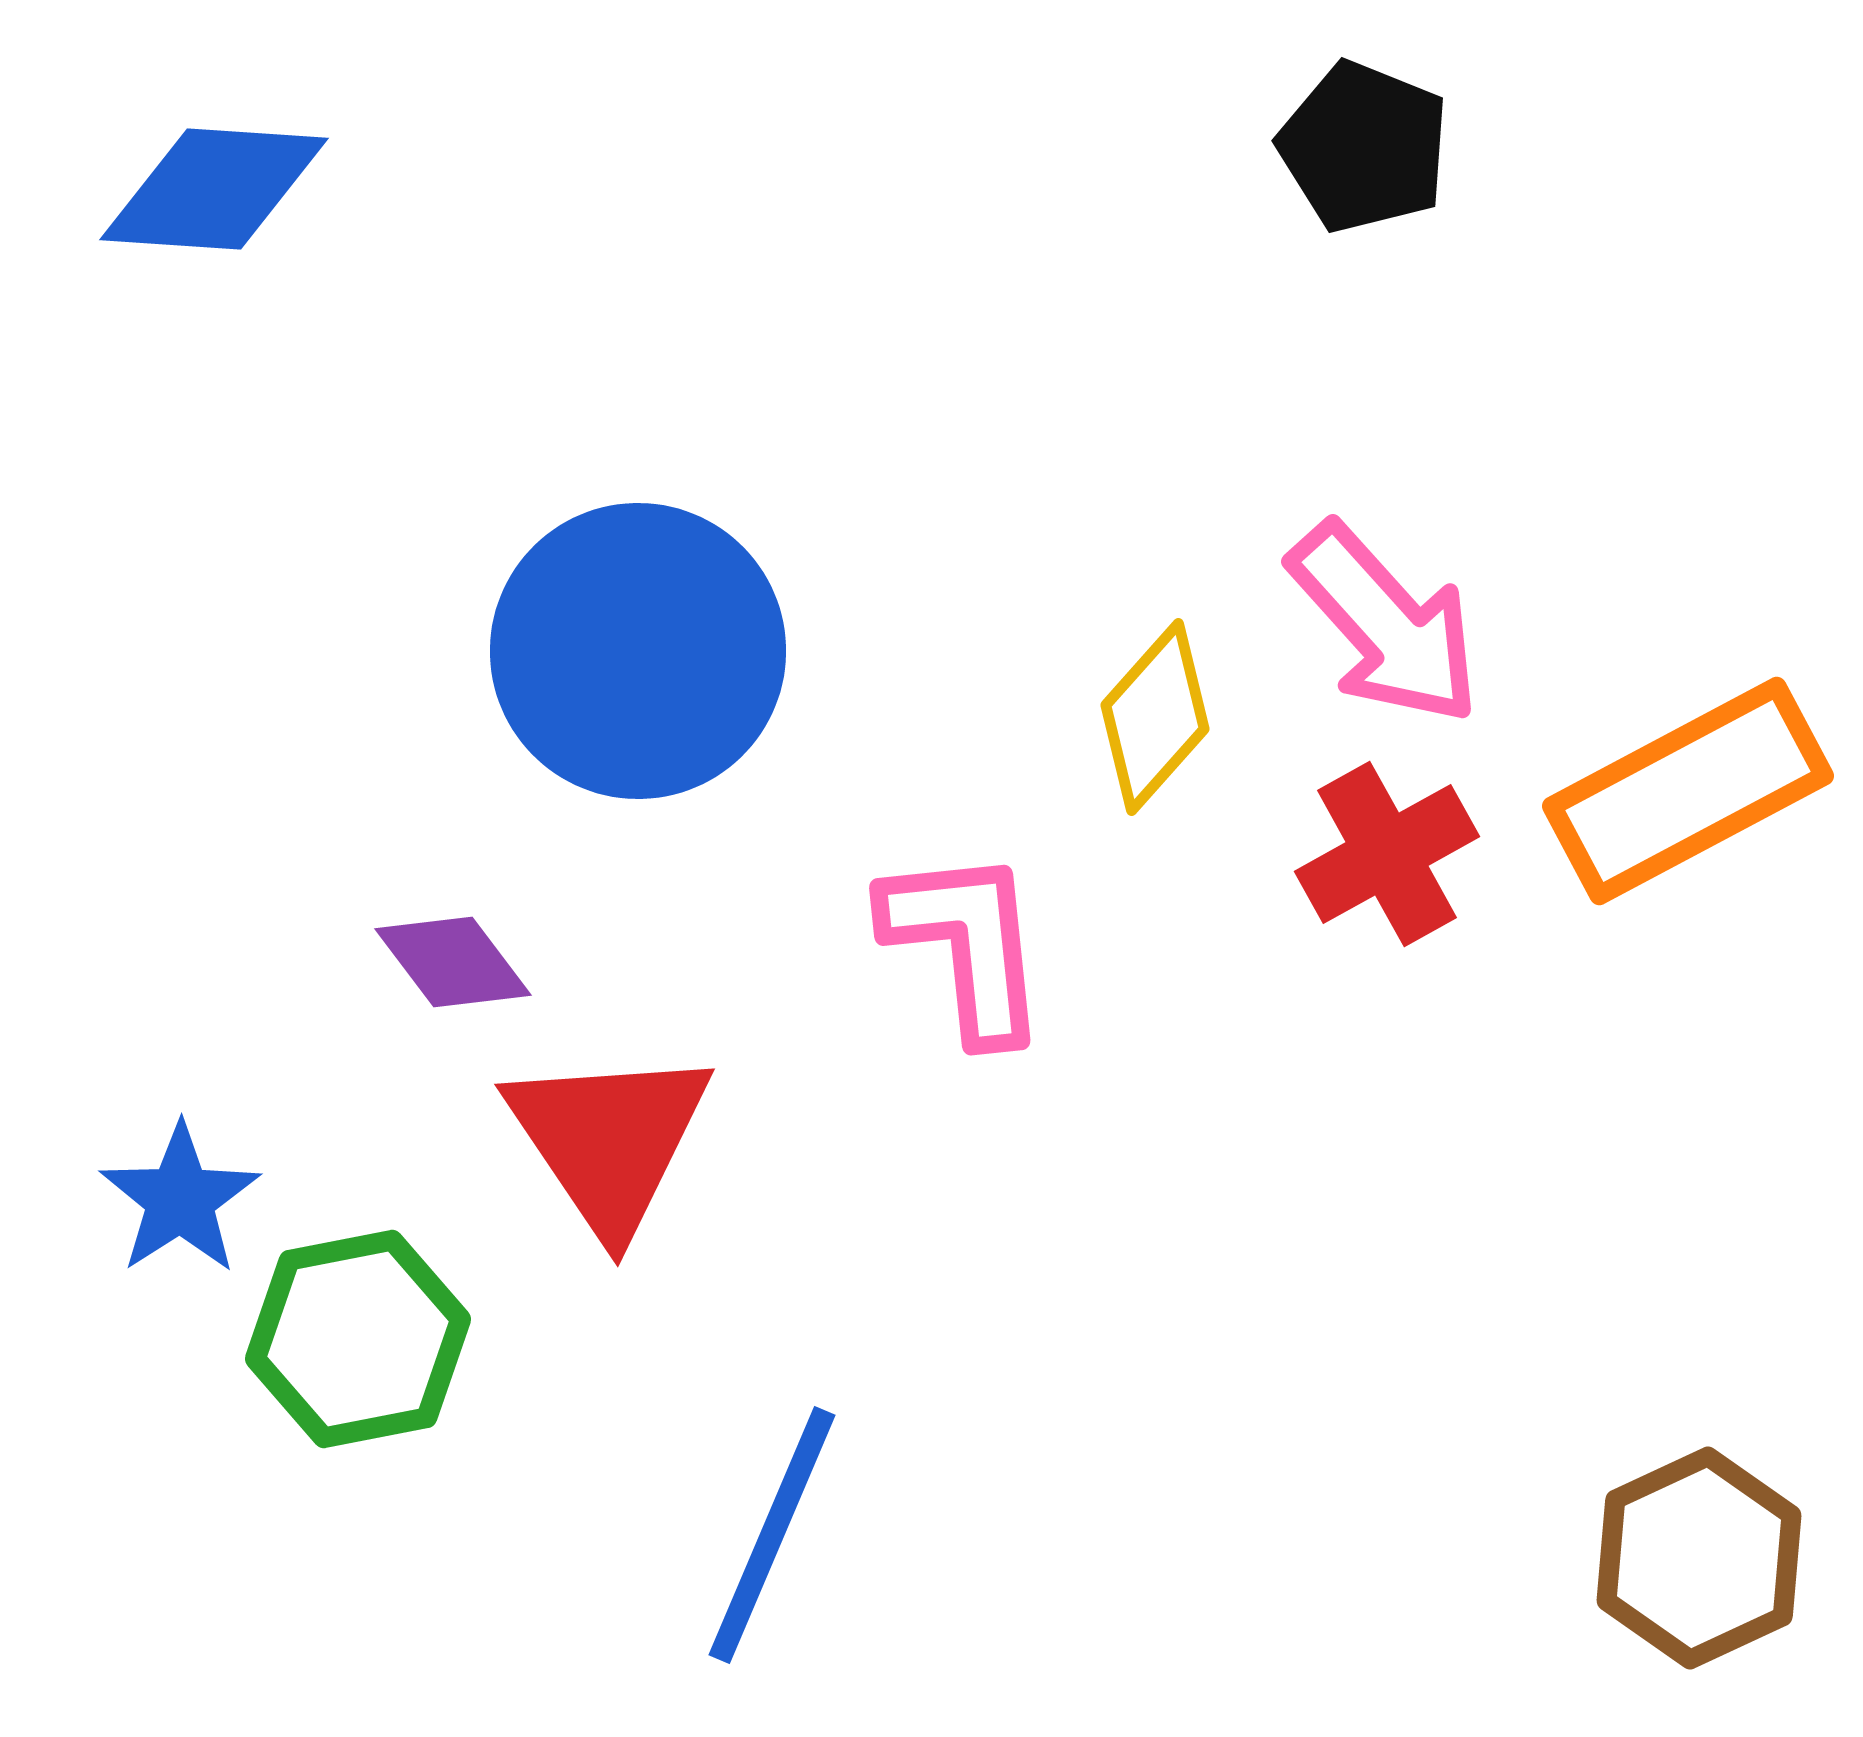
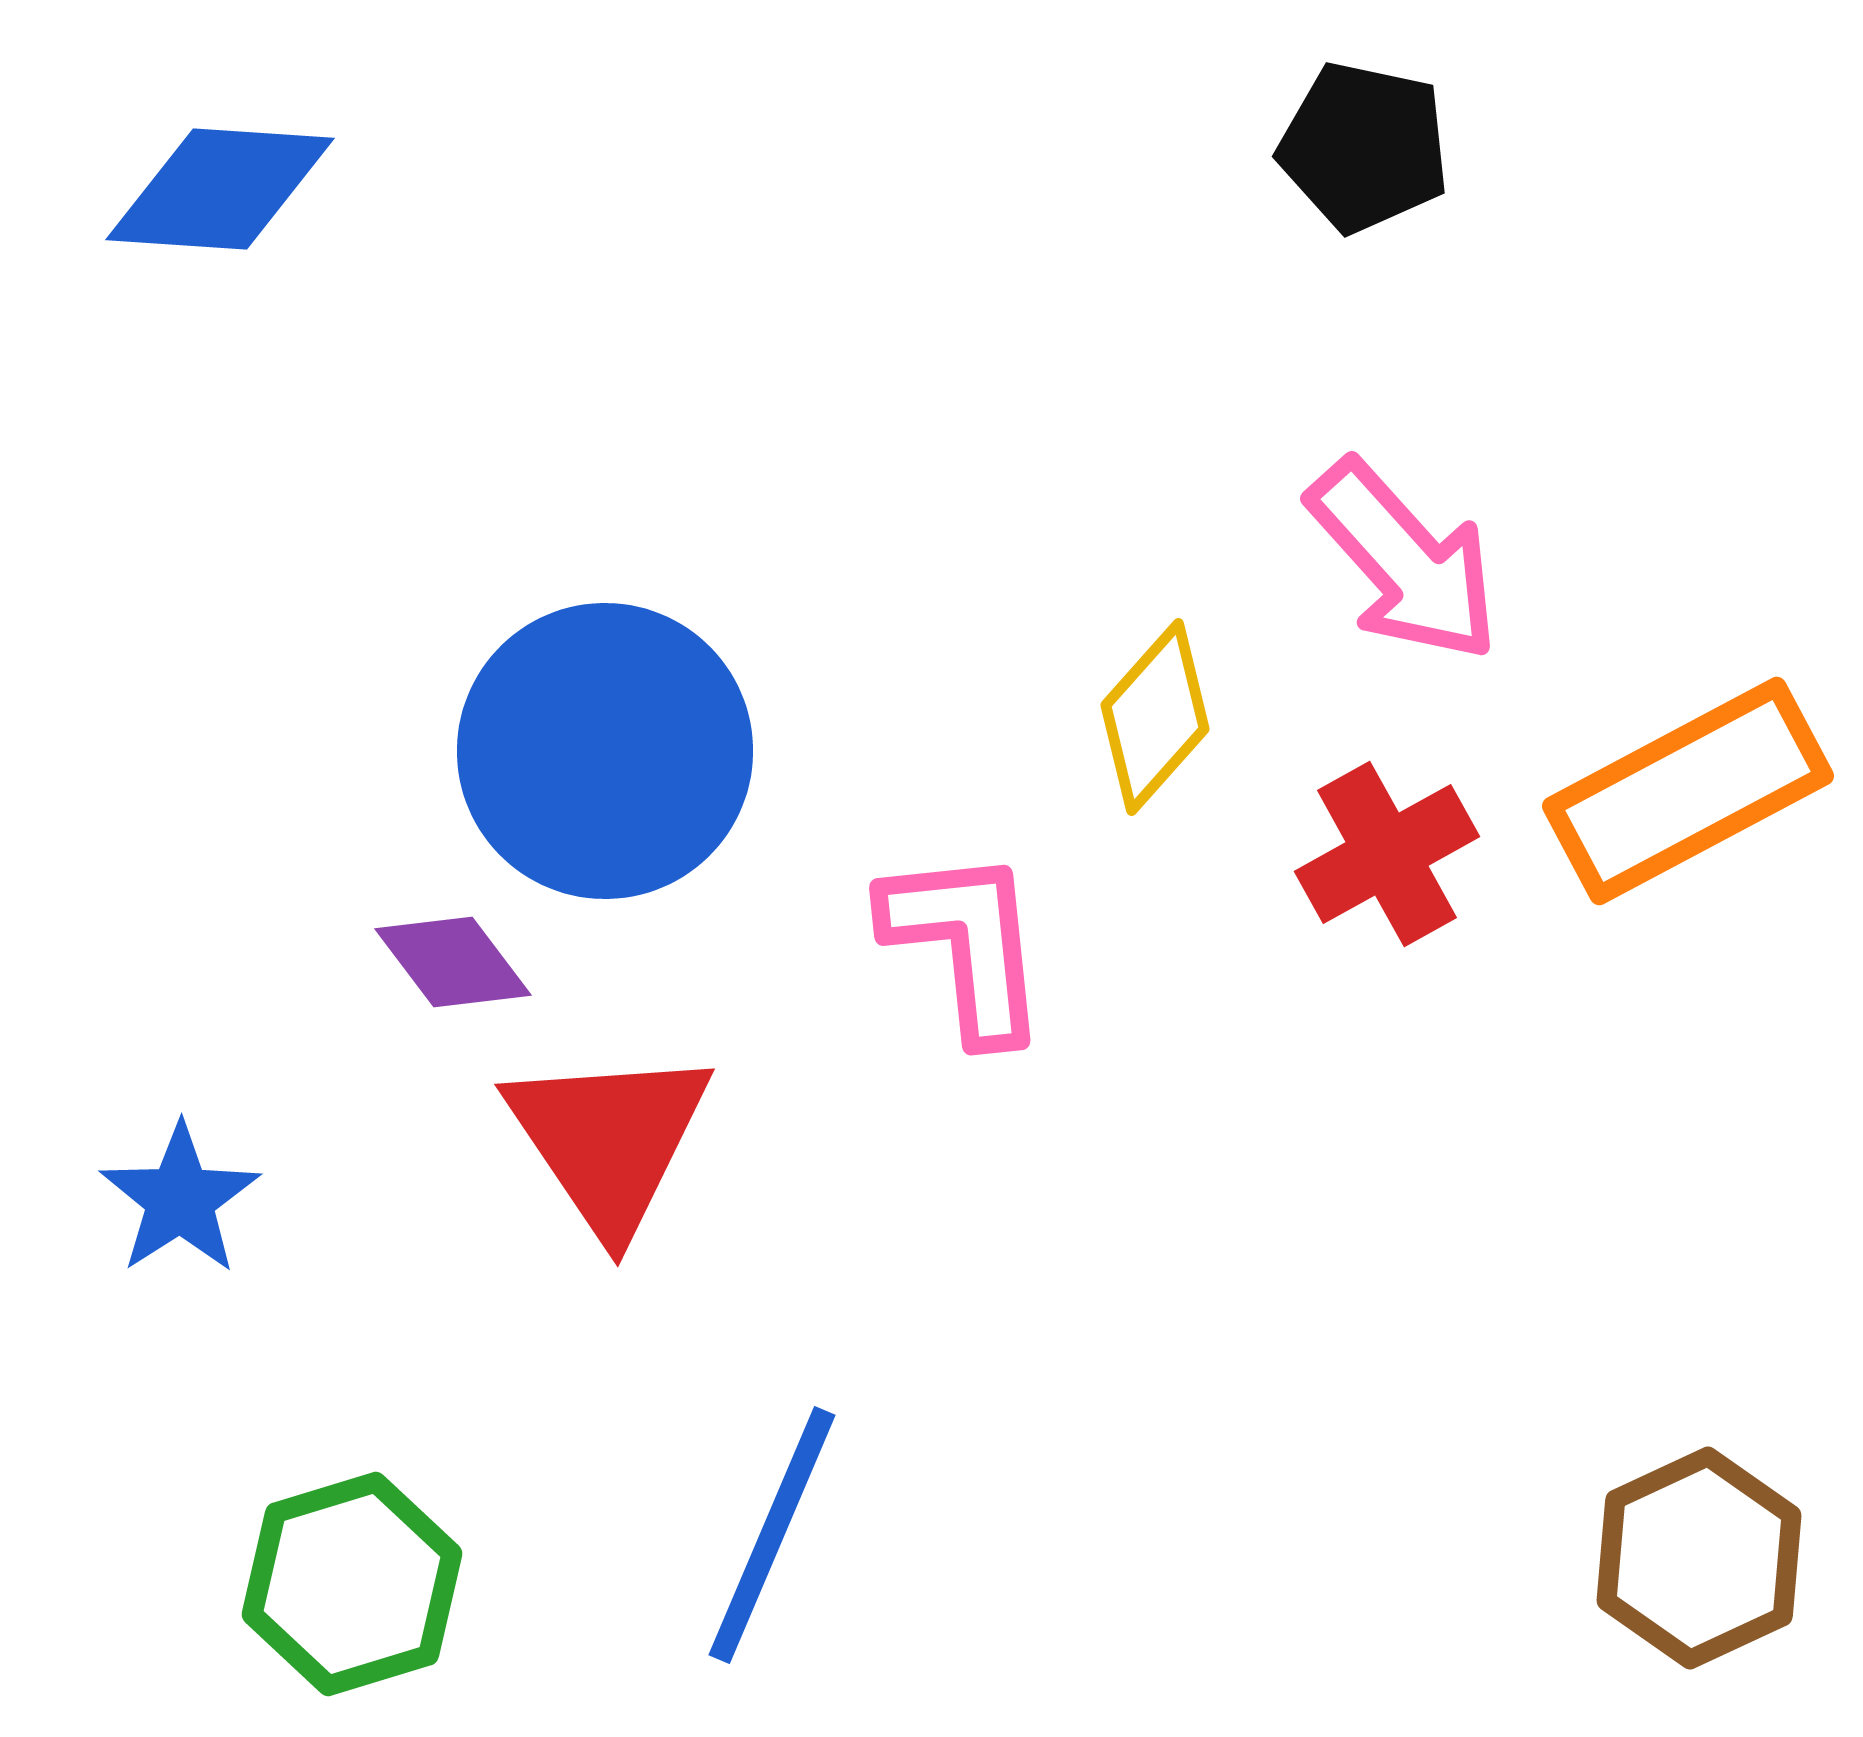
black pentagon: rotated 10 degrees counterclockwise
blue diamond: moved 6 px right
pink arrow: moved 19 px right, 63 px up
blue circle: moved 33 px left, 100 px down
green hexagon: moved 6 px left, 245 px down; rotated 6 degrees counterclockwise
